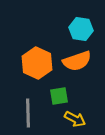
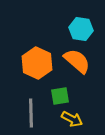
orange semicircle: rotated 120 degrees counterclockwise
green square: moved 1 px right
gray line: moved 3 px right
yellow arrow: moved 3 px left
